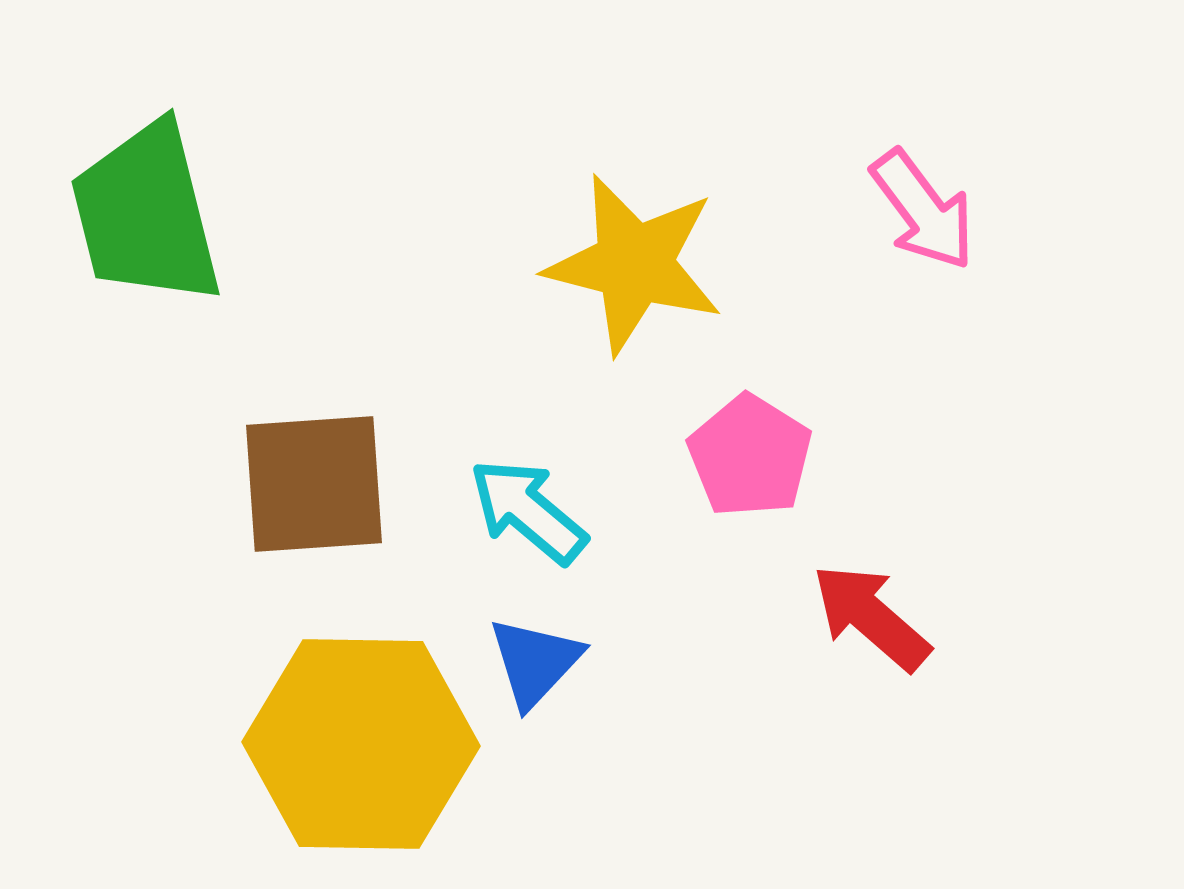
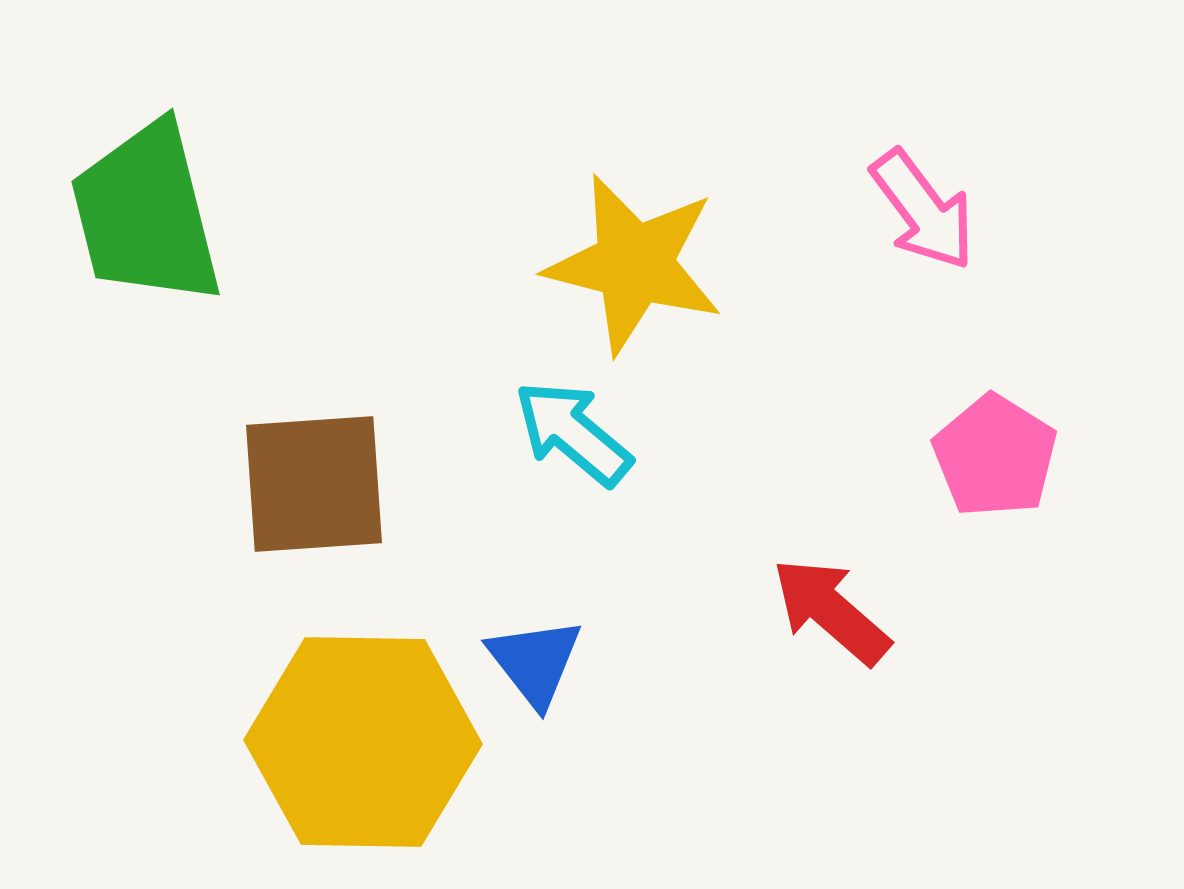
pink pentagon: moved 245 px right
cyan arrow: moved 45 px right, 78 px up
red arrow: moved 40 px left, 6 px up
blue triangle: rotated 21 degrees counterclockwise
yellow hexagon: moved 2 px right, 2 px up
